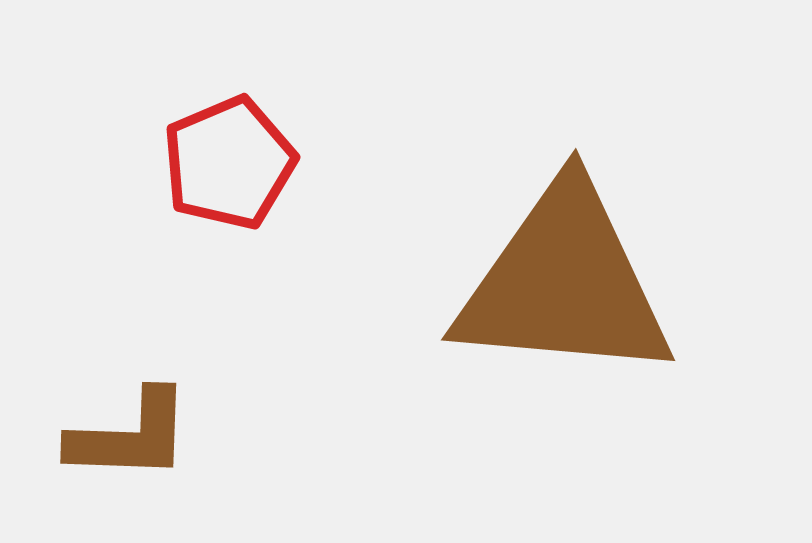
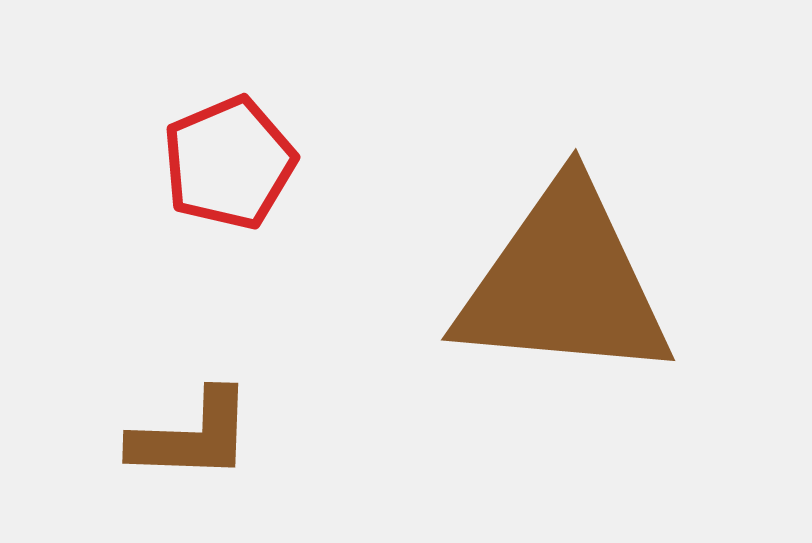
brown L-shape: moved 62 px right
